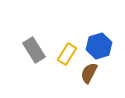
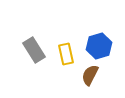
yellow rectangle: moved 1 px left; rotated 45 degrees counterclockwise
brown semicircle: moved 1 px right, 2 px down
